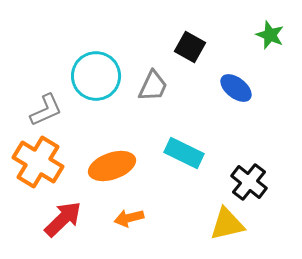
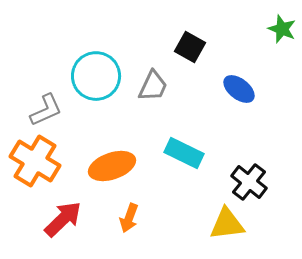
green star: moved 12 px right, 6 px up
blue ellipse: moved 3 px right, 1 px down
orange cross: moved 3 px left, 1 px up
orange arrow: rotated 56 degrees counterclockwise
yellow triangle: rotated 6 degrees clockwise
